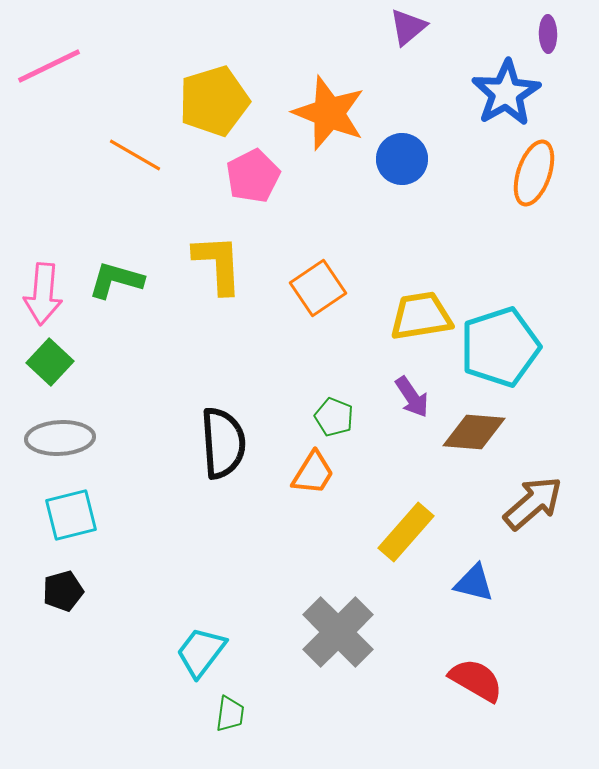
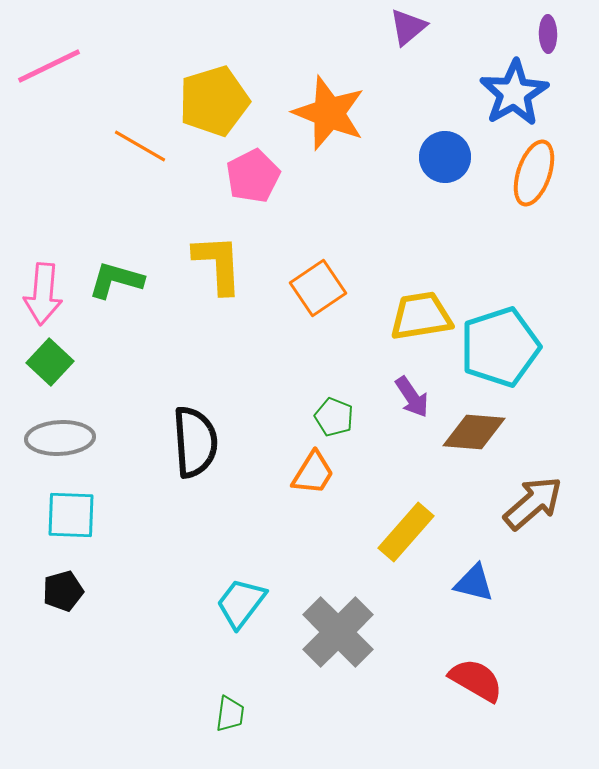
blue star: moved 8 px right
orange line: moved 5 px right, 9 px up
blue circle: moved 43 px right, 2 px up
black semicircle: moved 28 px left, 1 px up
cyan square: rotated 16 degrees clockwise
cyan trapezoid: moved 40 px right, 49 px up
